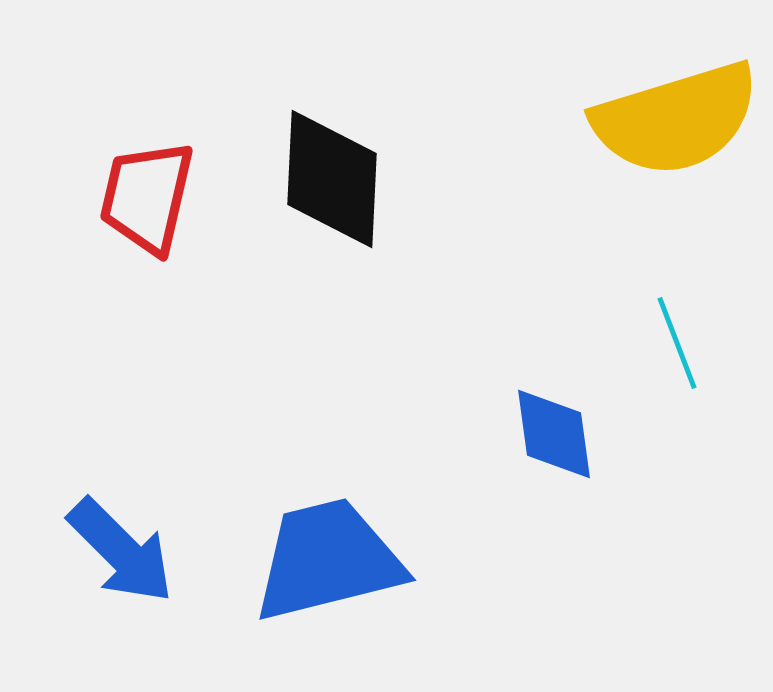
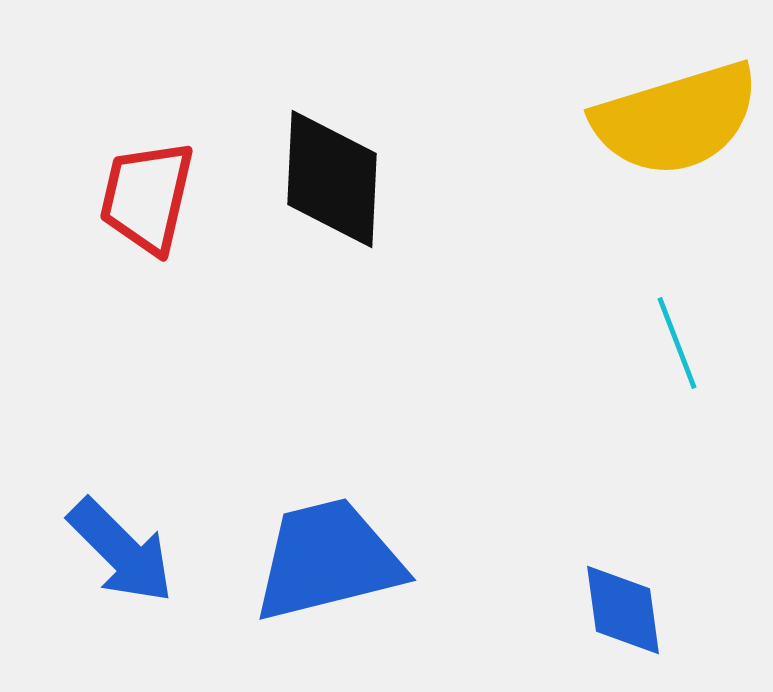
blue diamond: moved 69 px right, 176 px down
